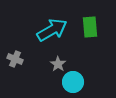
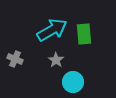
green rectangle: moved 6 px left, 7 px down
gray star: moved 2 px left, 4 px up
